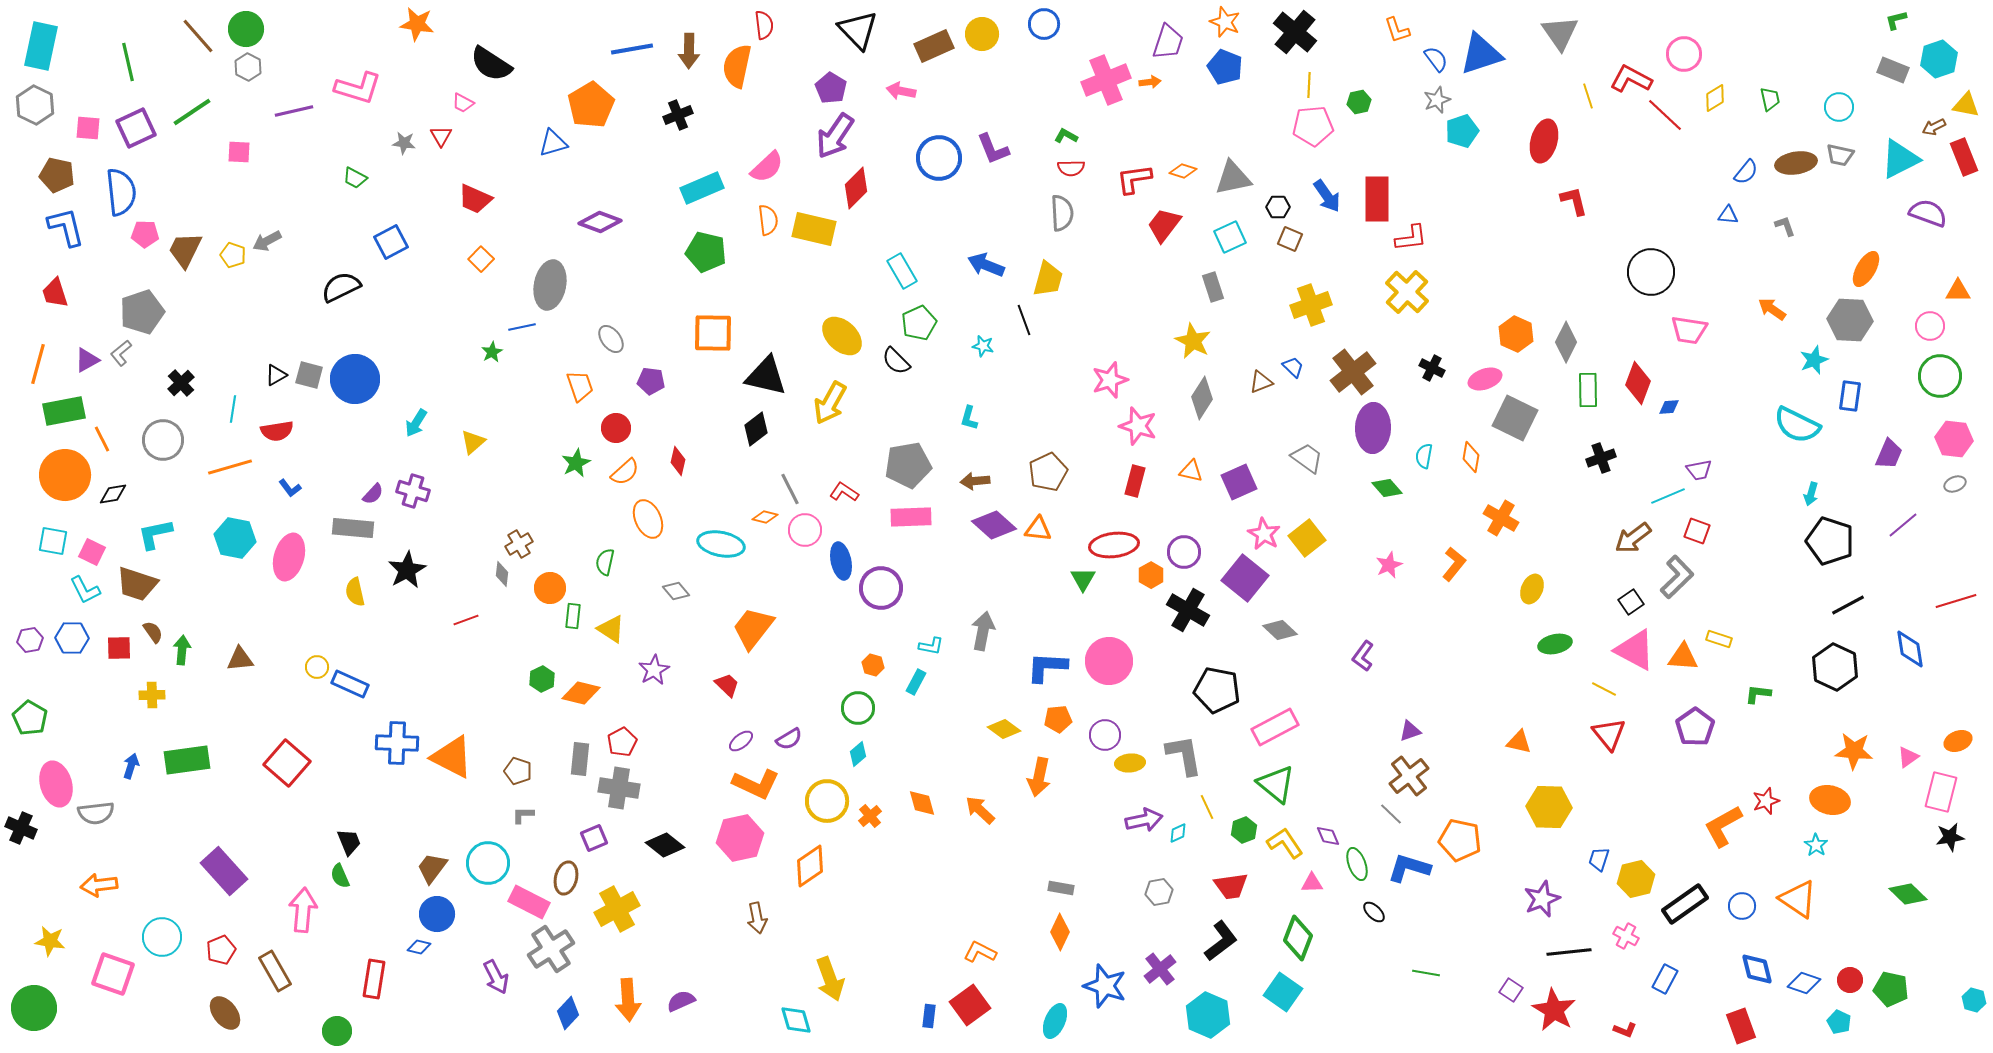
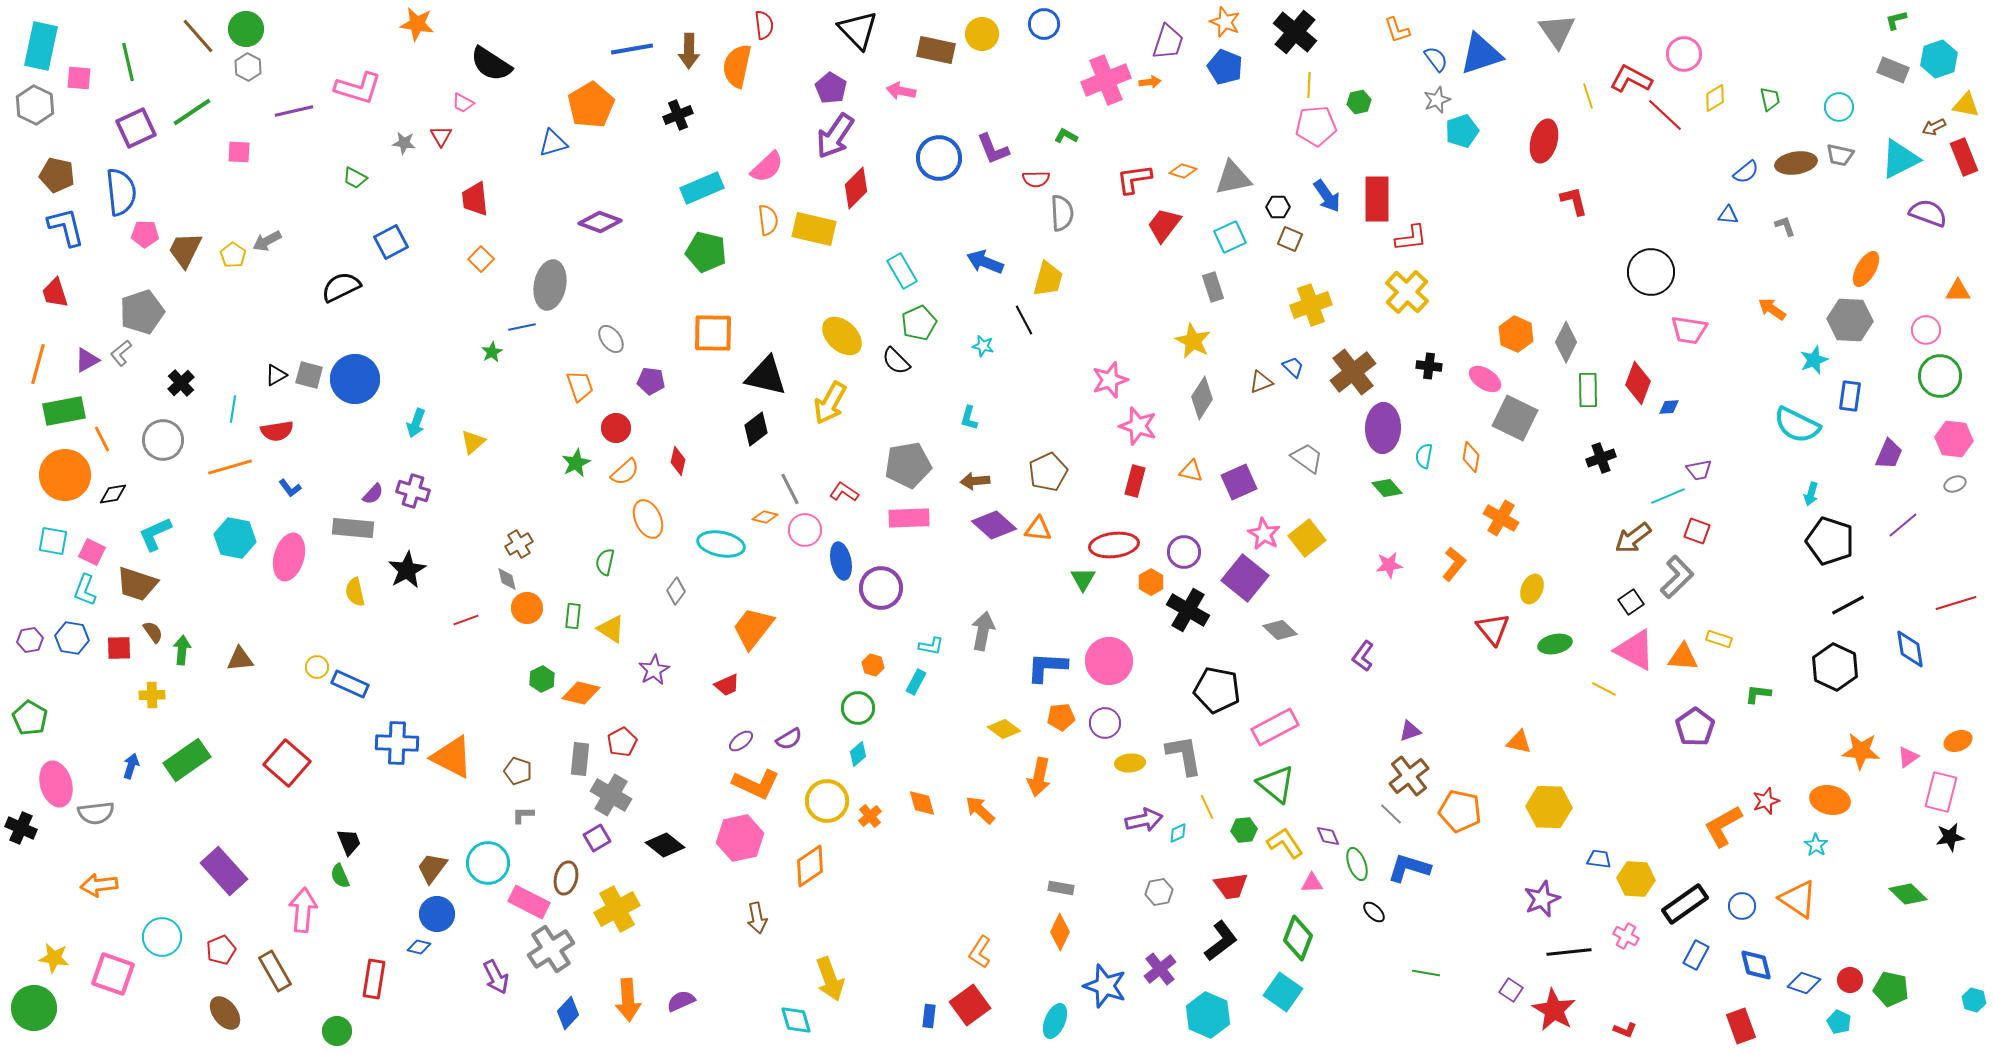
gray triangle at (1560, 33): moved 3 px left, 2 px up
brown rectangle at (934, 46): moved 2 px right, 4 px down; rotated 36 degrees clockwise
pink pentagon at (1313, 126): moved 3 px right
pink square at (88, 128): moved 9 px left, 50 px up
red semicircle at (1071, 168): moved 35 px left, 11 px down
blue semicircle at (1746, 172): rotated 12 degrees clockwise
red trapezoid at (475, 199): rotated 60 degrees clockwise
yellow pentagon at (233, 255): rotated 15 degrees clockwise
blue arrow at (986, 265): moved 1 px left, 3 px up
black line at (1024, 320): rotated 8 degrees counterclockwise
pink circle at (1930, 326): moved 4 px left, 4 px down
black cross at (1432, 368): moved 3 px left, 2 px up; rotated 20 degrees counterclockwise
pink ellipse at (1485, 379): rotated 52 degrees clockwise
cyan arrow at (416, 423): rotated 12 degrees counterclockwise
purple ellipse at (1373, 428): moved 10 px right
pink rectangle at (911, 517): moved 2 px left, 1 px down
cyan L-shape at (155, 534): rotated 12 degrees counterclockwise
pink star at (1389, 565): rotated 16 degrees clockwise
gray diamond at (502, 574): moved 5 px right, 5 px down; rotated 20 degrees counterclockwise
orange hexagon at (1151, 575): moved 7 px down
orange circle at (550, 588): moved 23 px left, 20 px down
cyan L-shape at (85, 590): rotated 48 degrees clockwise
gray diamond at (676, 591): rotated 76 degrees clockwise
red line at (1956, 601): moved 2 px down
blue hexagon at (72, 638): rotated 8 degrees clockwise
red trapezoid at (727, 685): rotated 112 degrees clockwise
orange pentagon at (1058, 719): moved 3 px right, 2 px up
red triangle at (1609, 734): moved 116 px left, 105 px up
purple circle at (1105, 735): moved 12 px up
orange star at (1854, 751): moved 7 px right
green rectangle at (187, 760): rotated 27 degrees counterclockwise
gray cross at (619, 788): moved 8 px left, 7 px down; rotated 21 degrees clockwise
green hexagon at (1244, 830): rotated 15 degrees clockwise
purple square at (594, 838): moved 3 px right; rotated 8 degrees counterclockwise
orange pentagon at (1460, 840): moved 29 px up
blue trapezoid at (1599, 859): rotated 80 degrees clockwise
yellow hexagon at (1636, 879): rotated 18 degrees clockwise
yellow star at (50, 941): moved 4 px right, 17 px down
orange L-shape at (980, 952): rotated 84 degrees counterclockwise
blue diamond at (1757, 969): moved 1 px left, 4 px up
blue rectangle at (1665, 979): moved 31 px right, 24 px up
